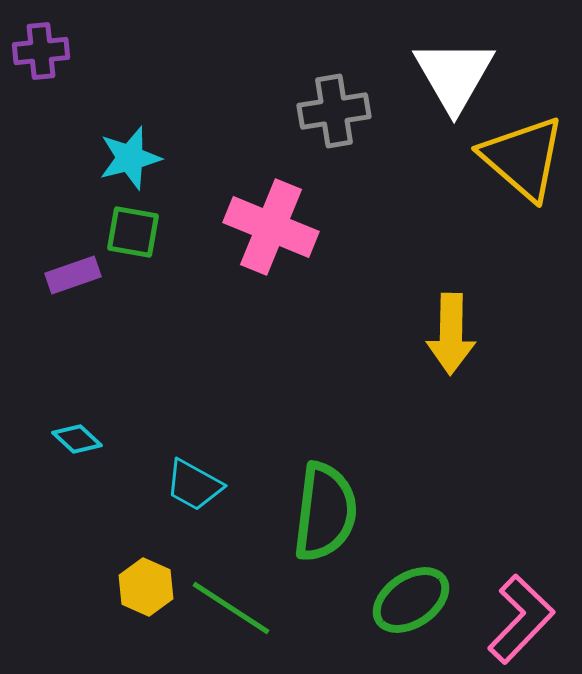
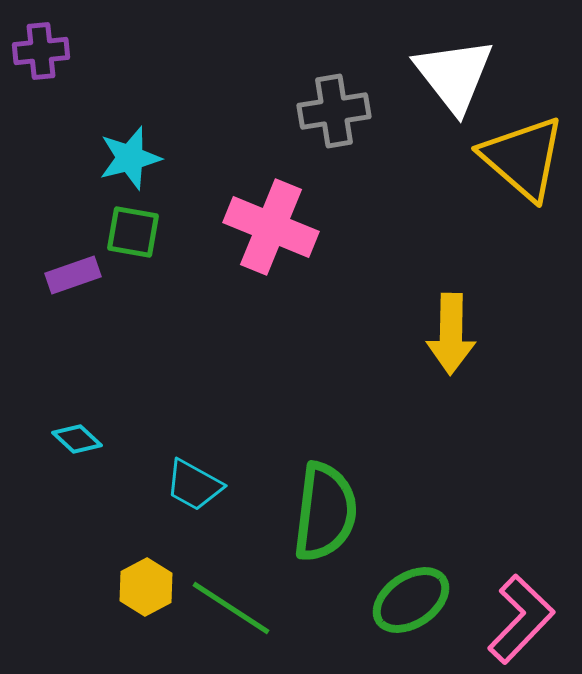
white triangle: rotated 8 degrees counterclockwise
yellow hexagon: rotated 8 degrees clockwise
